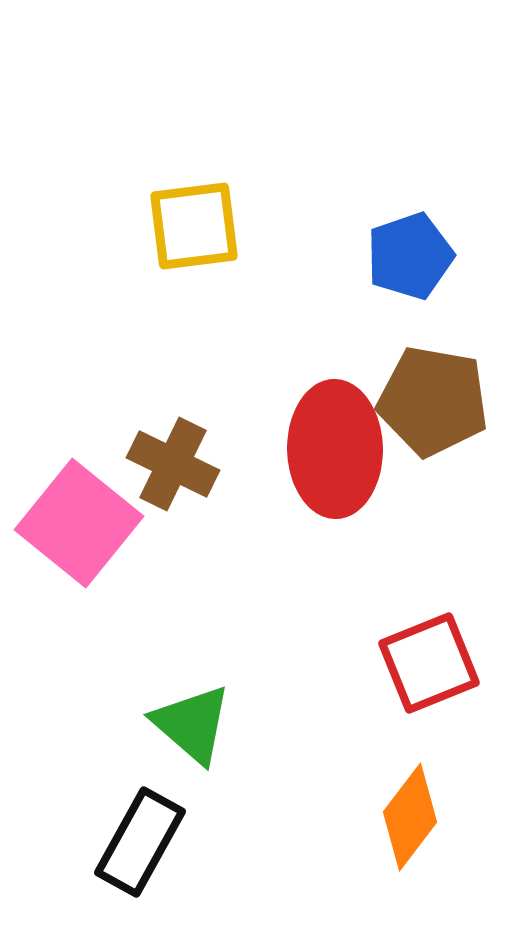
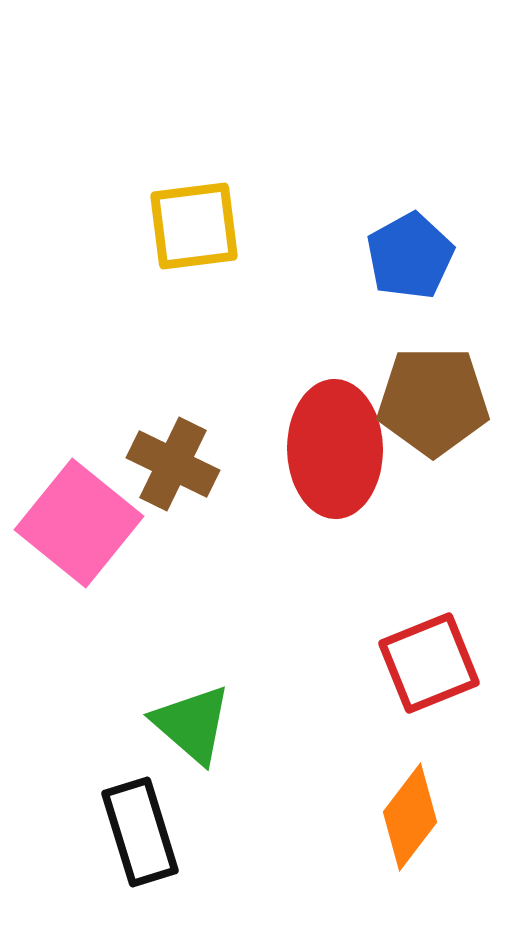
blue pentagon: rotated 10 degrees counterclockwise
brown pentagon: rotated 10 degrees counterclockwise
black rectangle: moved 10 px up; rotated 46 degrees counterclockwise
